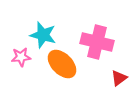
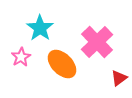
cyan star: moved 3 px left, 7 px up; rotated 20 degrees clockwise
pink cross: rotated 32 degrees clockwise
pink star: rotated 24 degrees counterclockwise
